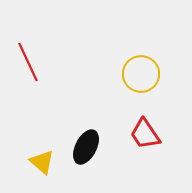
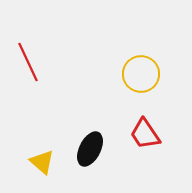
black ellipse: moved 4 px right, 2 px down
